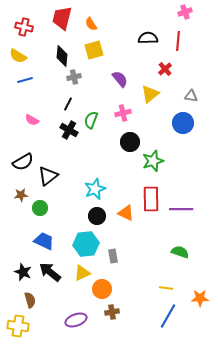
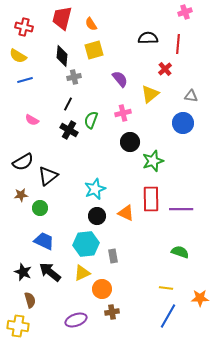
red line at (178, 41): moved 3 px down
